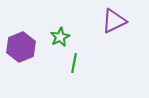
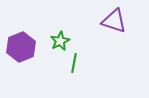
purple triangle: rotated 44 degrees clockwise
green star: moved 4 px down
